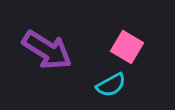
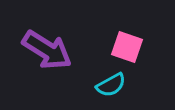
pink square: rotated 12 degrees counterclockwise
